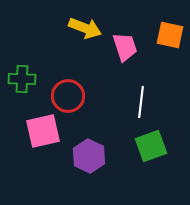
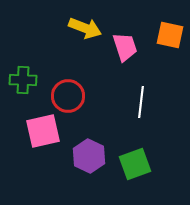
green cross: moved 1 px right, 1 px down
green square: moved 16 px left, 18 px down
